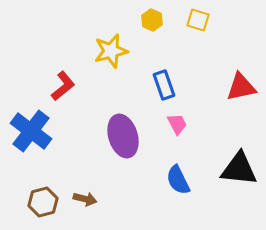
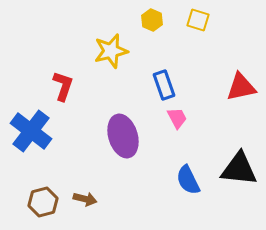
red L-shape: rotated 32 degrees counterclockwise
pink trapezoid: moved 6 px up
blue semicircle: moved 10 px right
